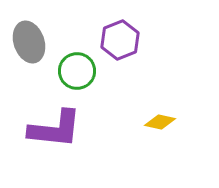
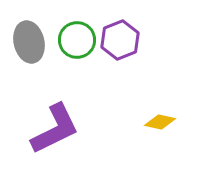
gray ellipse: rotated 6 degrees clockwise
green circle: moved 31 px up
purple L-shape: rotated 32 degrees counterclockwise
